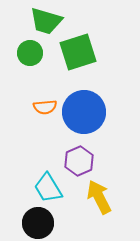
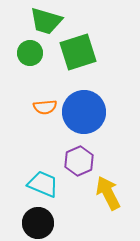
cyan trapezoid: moved 5 px left, 4 px up; rotated 144 degrees clockwise
yellow arrow: moved 9 px right, 4 px up
